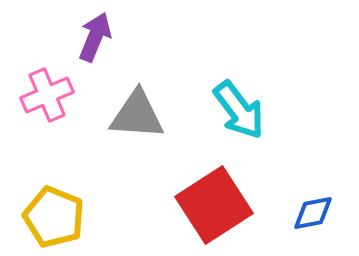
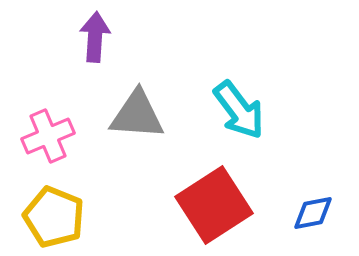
purple arrow: rotated 18 degrees counterclockwise
pink cross: moved 1 px right, 41 px down
